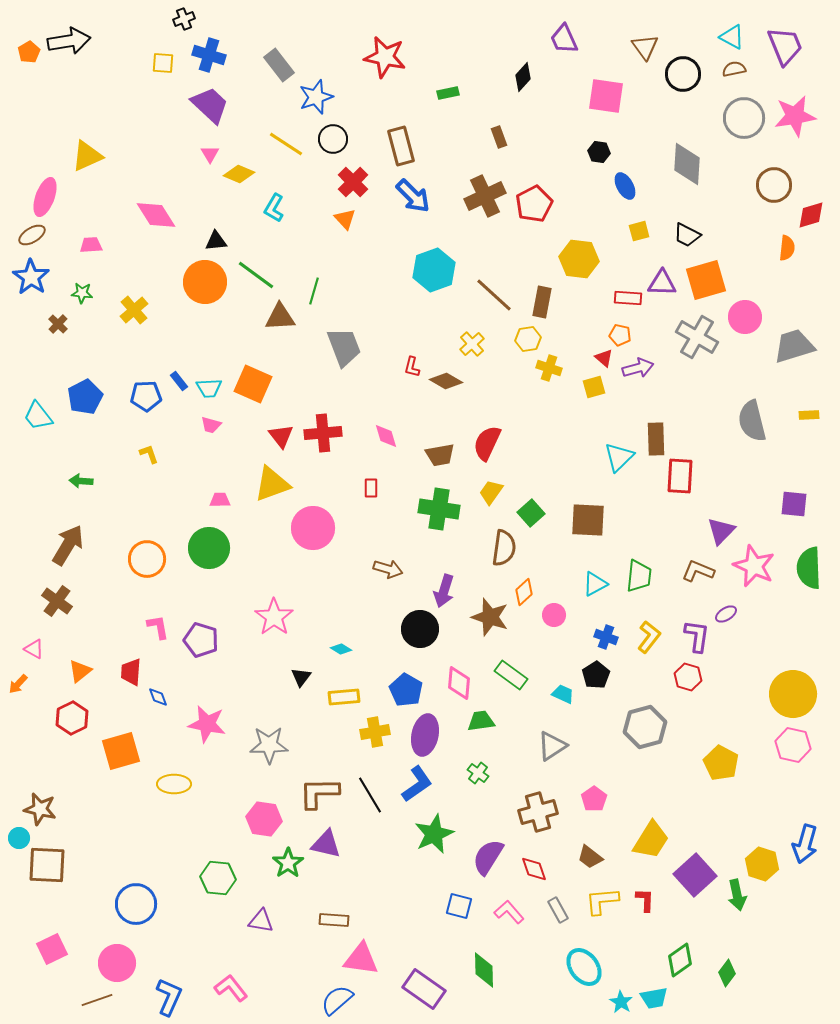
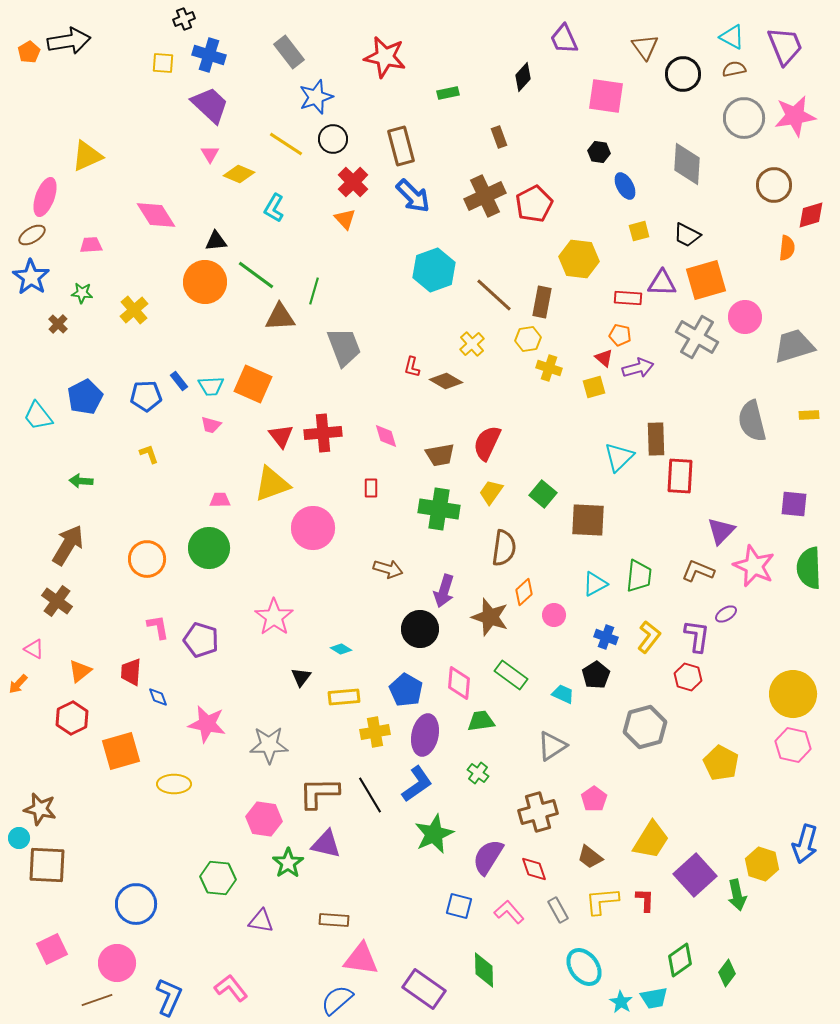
gray rectangle at (279, 65): moved 10 px right, 13 px up
cyan trapezoid at (209, 388): moved 2 px right, 2 px up
green square at (531, 513): moved 12 px right, 19 px up; rotated 8 degrees counterclockwise
